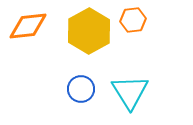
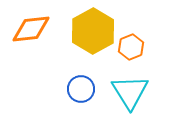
orange hexagon: moved 2 px left, 27 px down; rotated 15 degrees counterclockwise
orange diamond: moved 3 px right, 3 px down
yellow hexagon: moved 4 px right
